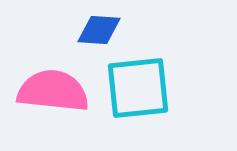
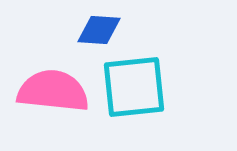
cyan square: moved 4 px left, 1 px up
